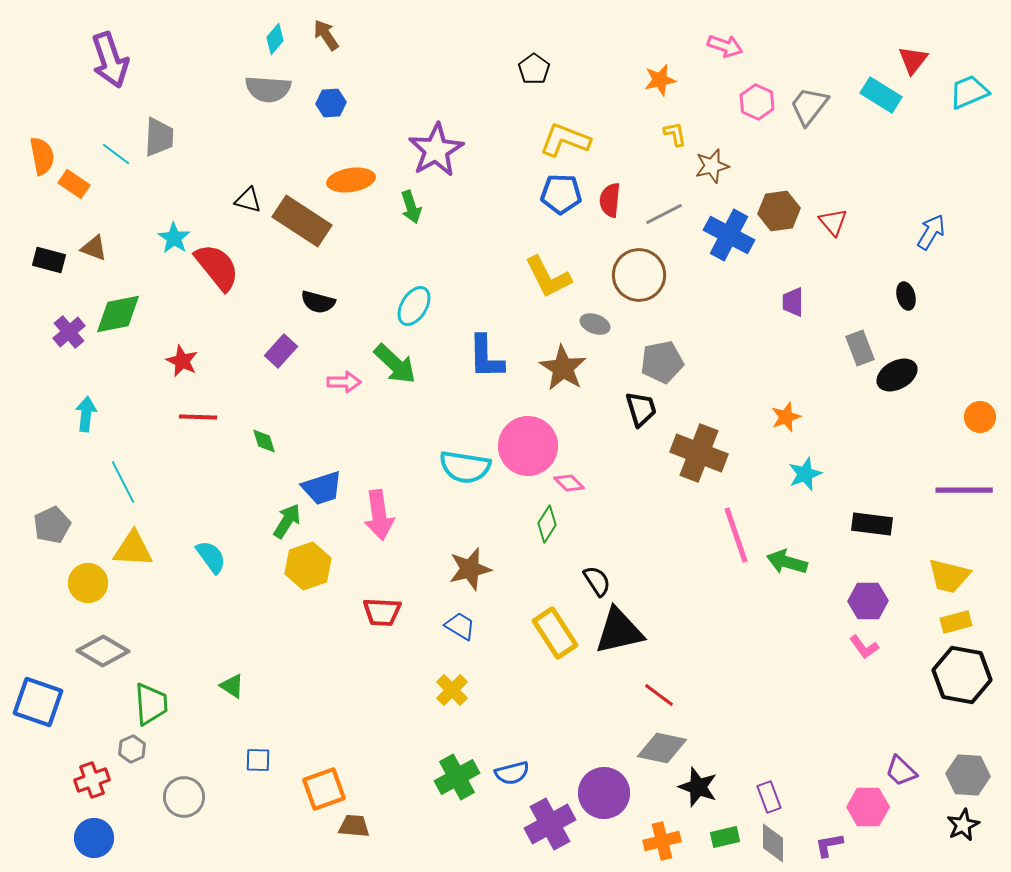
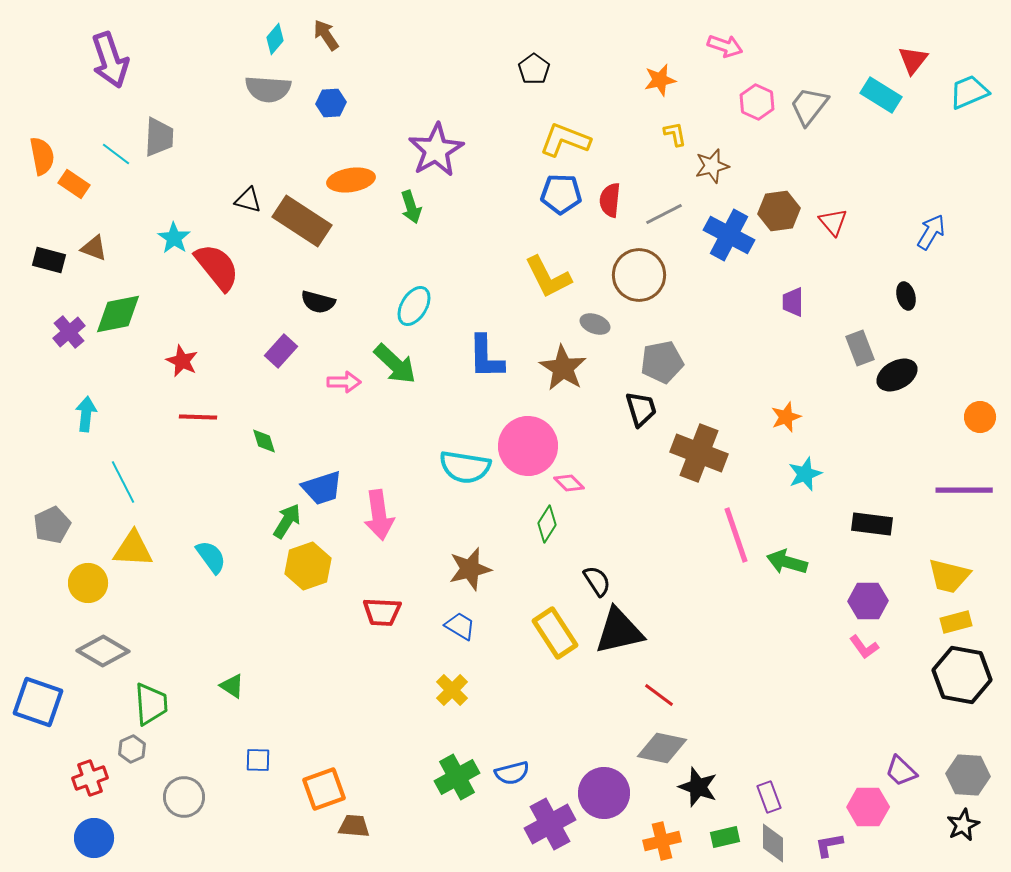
red cross at (92, 780): moved 2 px left, 2 px up
